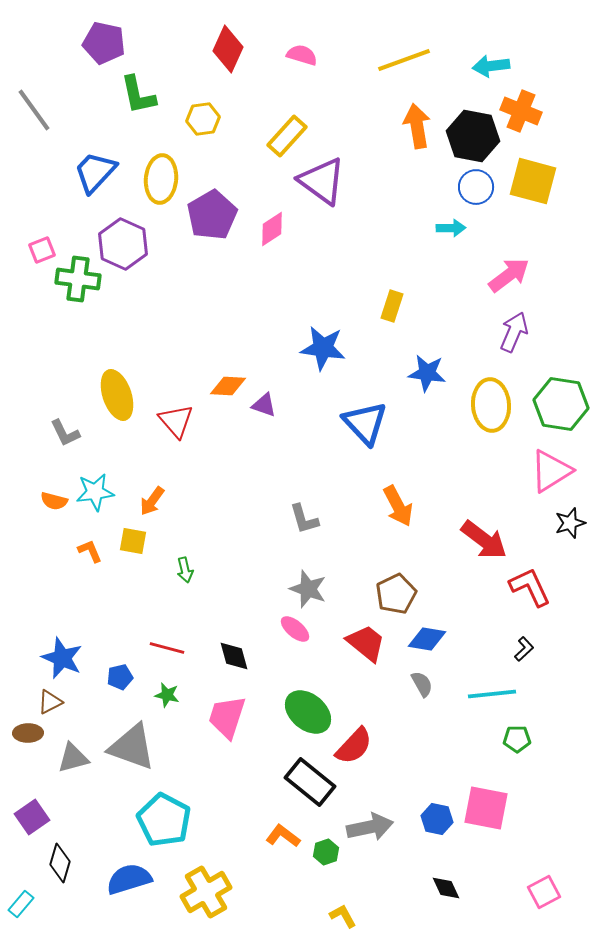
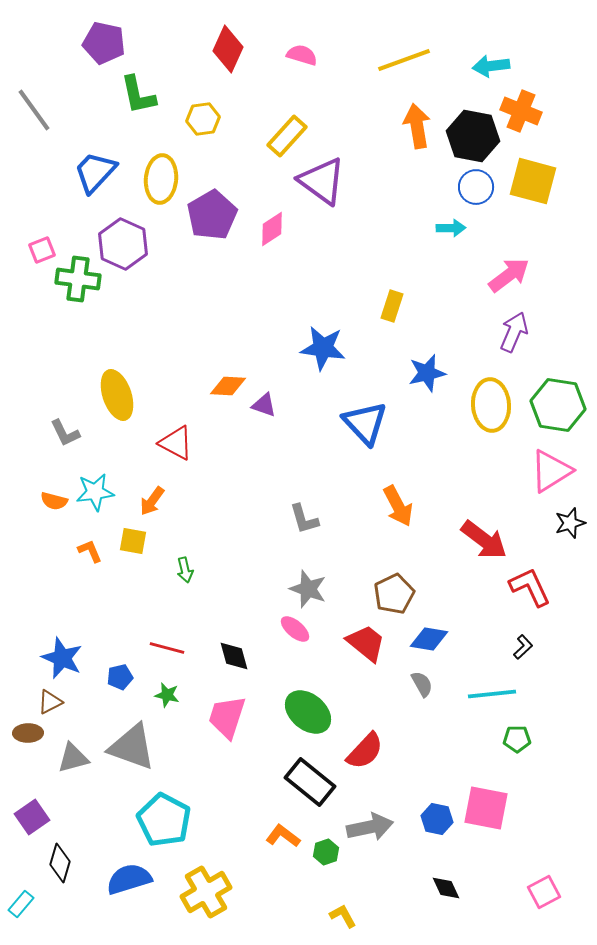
blue star at (427, 373): rotated 21 degrees counterclockwise
green hexagon at (561, 404): moved 3 px left, 1 px down
red triangle at (176, 421): moved 22 px down; rotated 21 degrees counterclockwise
brown pentagon at (396, 594): moved 2 px left
blue diamond at (427, 639): moved 2 px right
black L-shape at (524, 649): moved 1 px left, 2 px up
red semicircle at (354, 746): moved 11 px right, 5 px down
